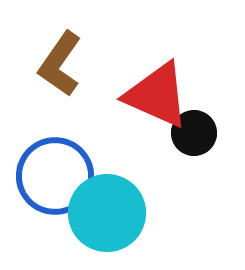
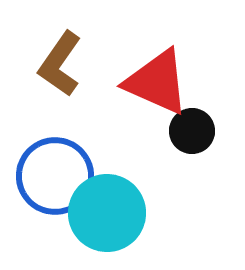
red triangle: moved 13 px up
black circle: moved 2 px left, 2 px up
